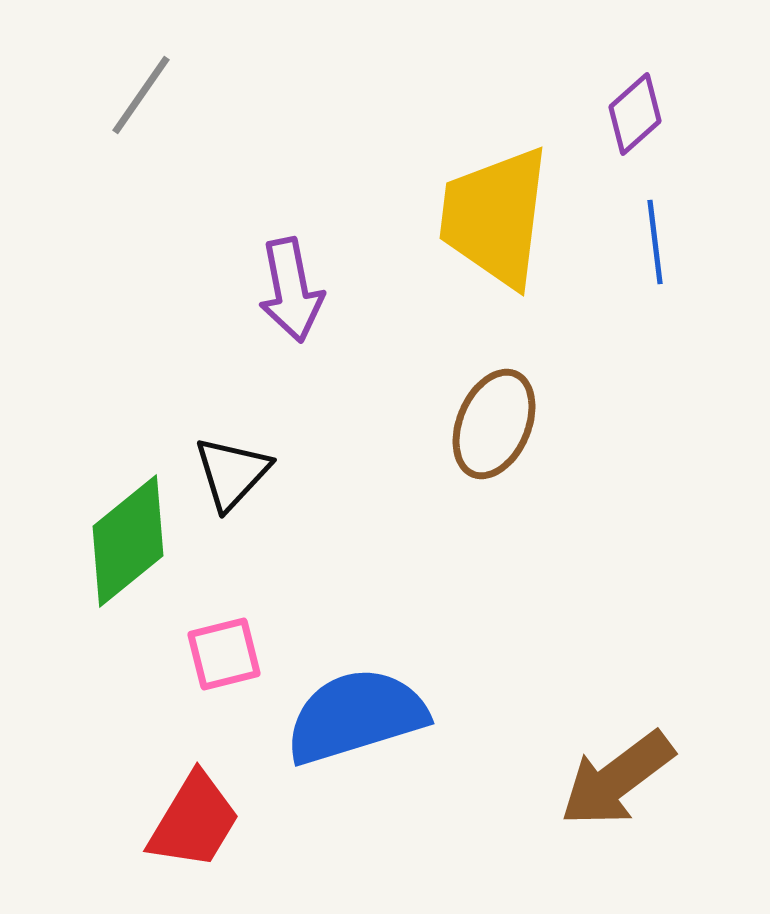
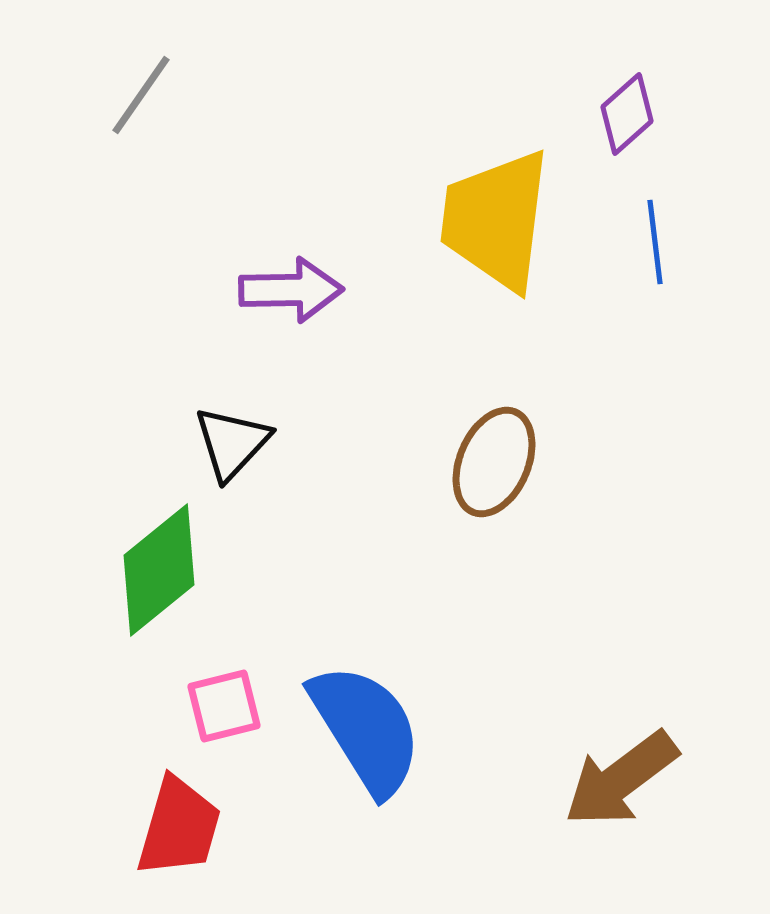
purple diamond: moved 8 px left
yellow trapezoid: moved 1 px right, 3 px down
purple arrow: rotated 80 degrees counterclockwise
brown ellipse: moved 38 px down
black triangle: moved 30 px up
green diamond: moved 31 px right, 29 px down
pink square: moved 52 px down
blue semicircle: moved 10 px right, 13 px down; rotated 75 degrees clockwise
brown arrow: moved 4 px right
red trapezoid: moved 15 px left, 6 px down; rotated 15 degrees counterclockwise
